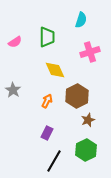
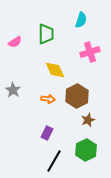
green trapezoid: moved 1 px left, 3 px up
orange arrow: moved 1 px right, 2 px up; rotated 72 degrees clockwise
